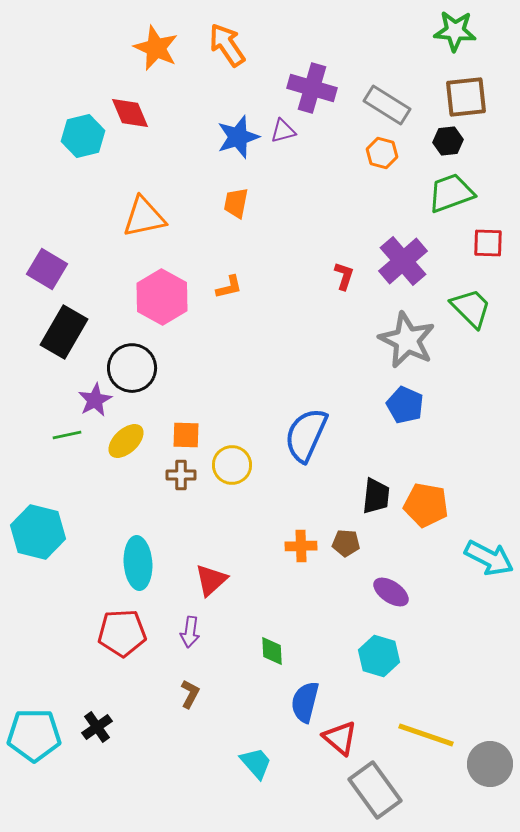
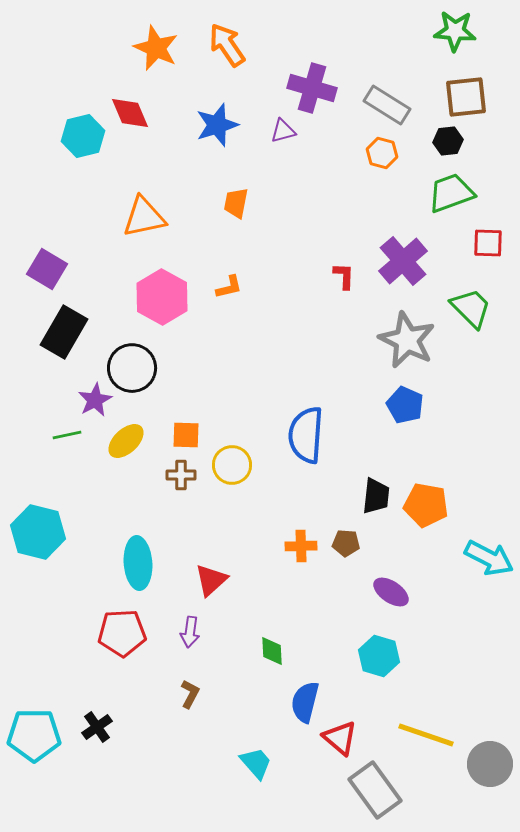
blue star at (238, 137): moved 21 px left, 12 px up
red L-shape at (344, 276): rotated 16 degrees counterclockwise
blue semicircle at (306, 435): rotated 20 degrees counterclockwise
